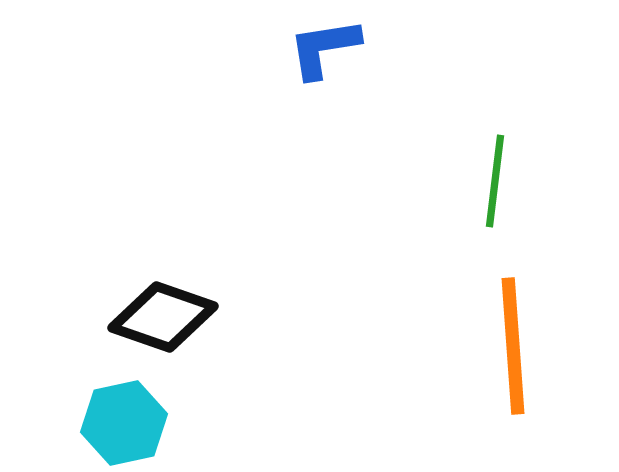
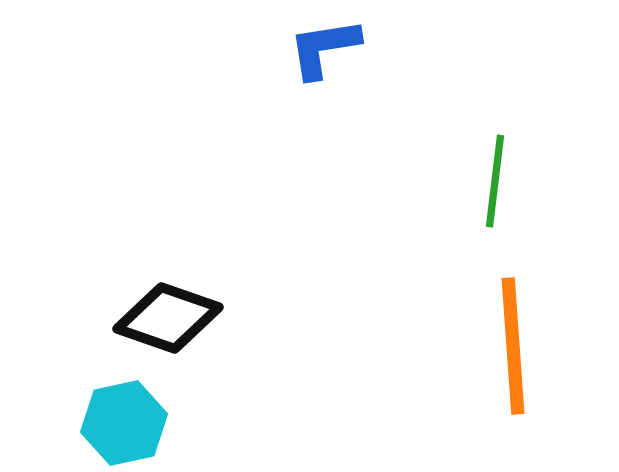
black diamond: moved 5 px right, 1 px down
